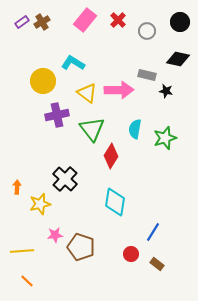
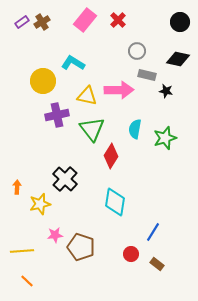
gray circle: moved 10 px left, 20 px down
yellow triangle: moved 3 px down; rotated 25 degrees counterclockwise
